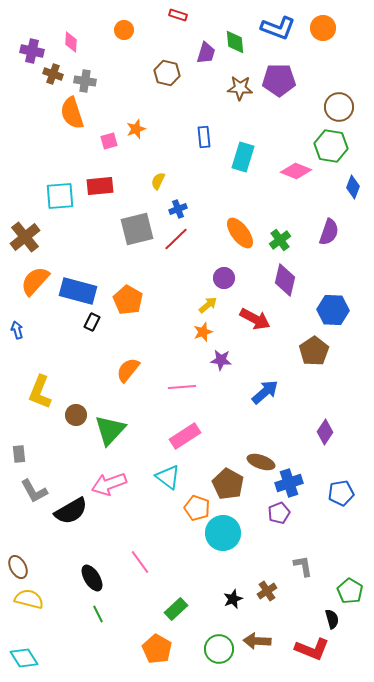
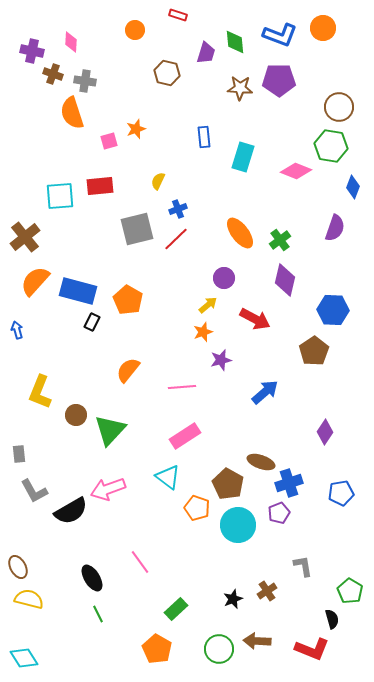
blue L-shape at (278, 28): moved 2 px right, 7 px down
orange circle at (124, 30): moved 11 px right
purple semicircle at (329, 232): moved 6 px right, 4 px up
purple star at (221, 360): rotated 20 degrees counterclockwise
pink arrow at (109, 484): moved 1 px left, 5 px down
cyan circle at (223, 533): moved 15 px right, 8 px up
